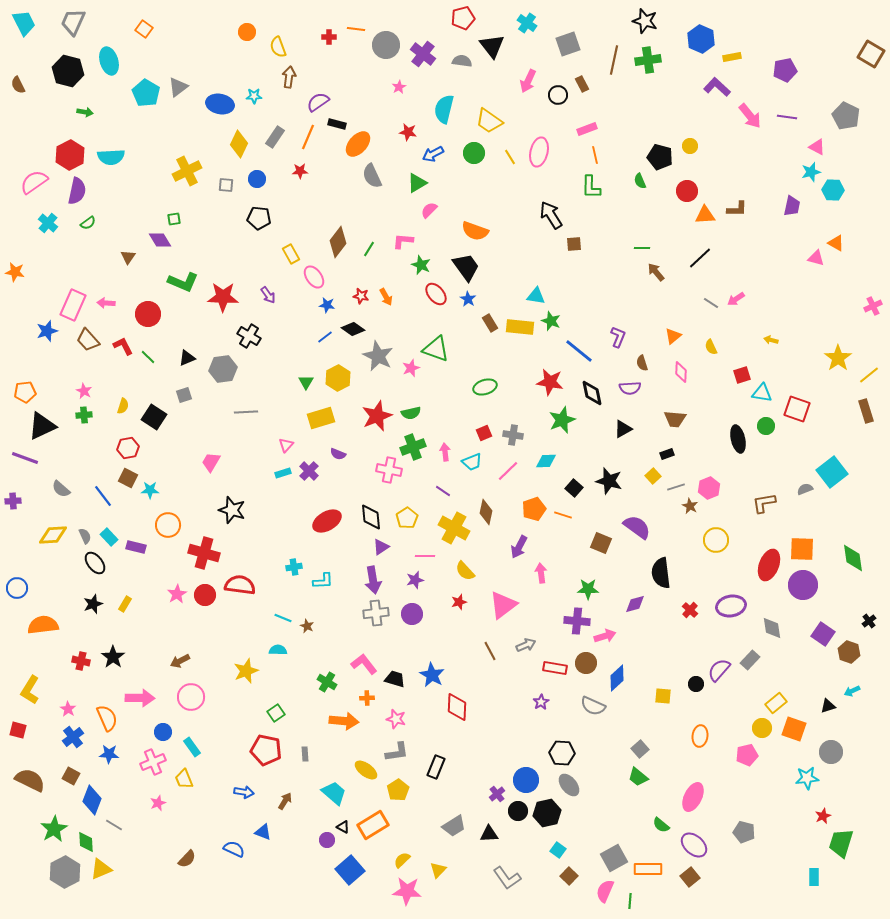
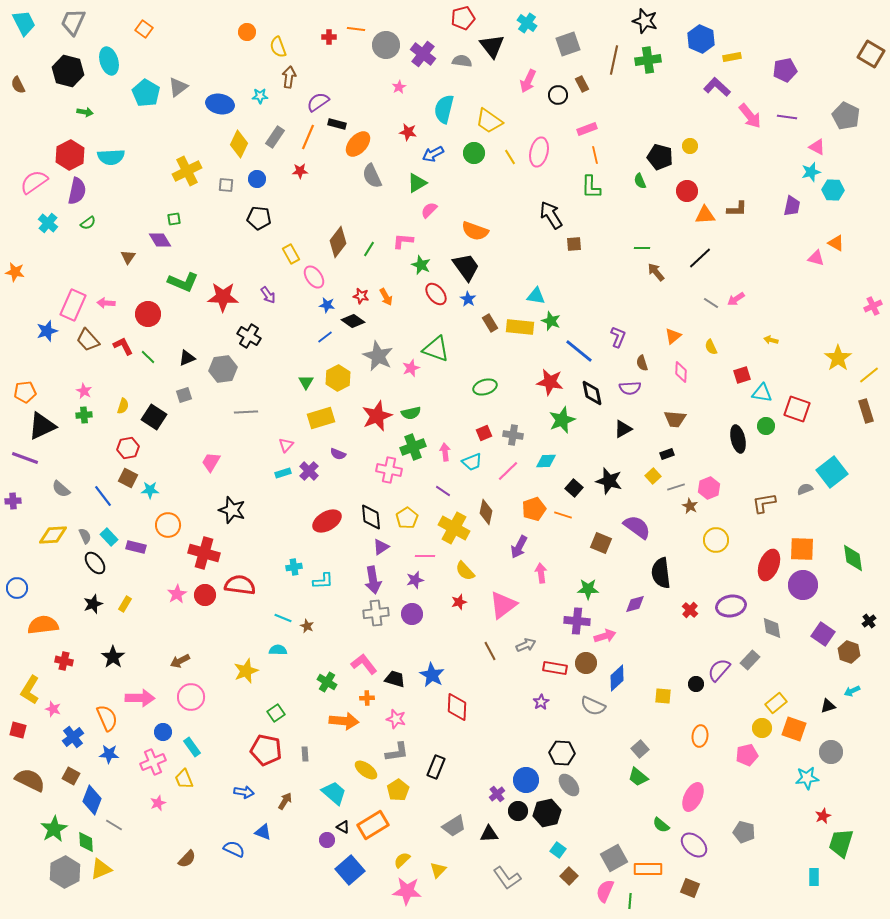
cyan star at (254, 96): moved 6 px right
black diamond at (353, 329): moved 8 px up
red cross at (81, 661): moved 17 px left
pink star at (68, 709): moved 15 px left; rotated 14 degrees counterclockwise
brown square at (690, 877): moved 11 px down; rotated 30 degrees counterclockwise
